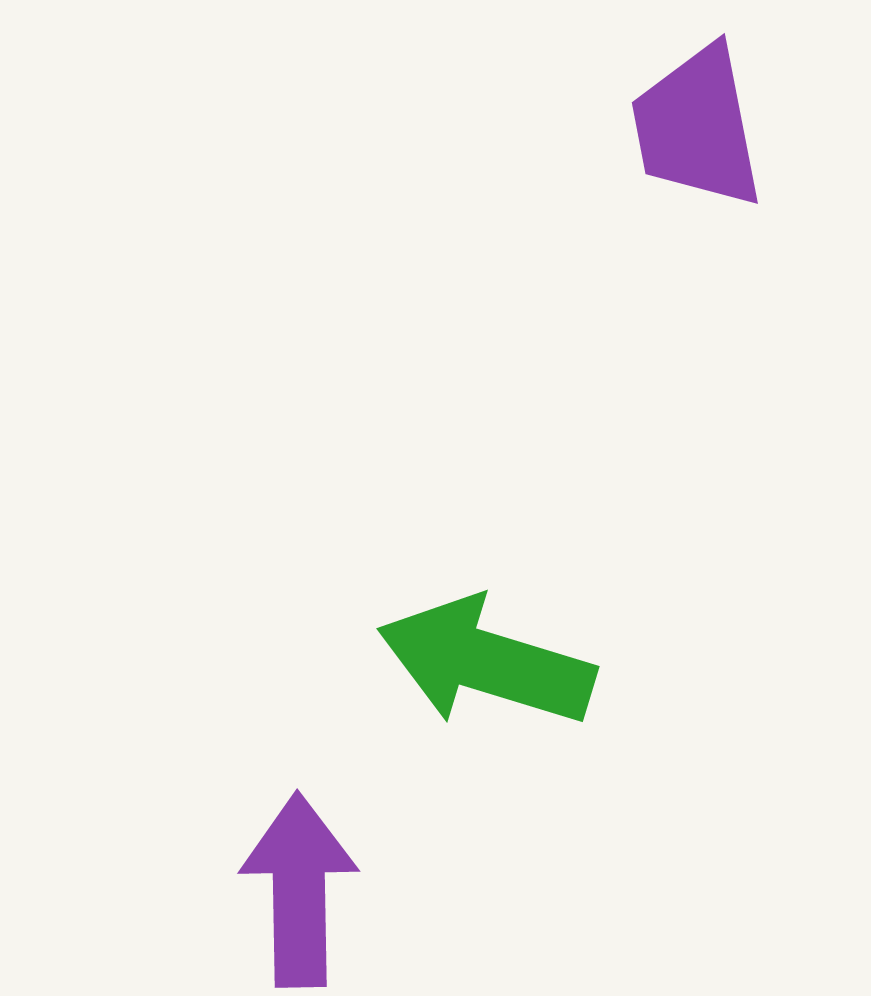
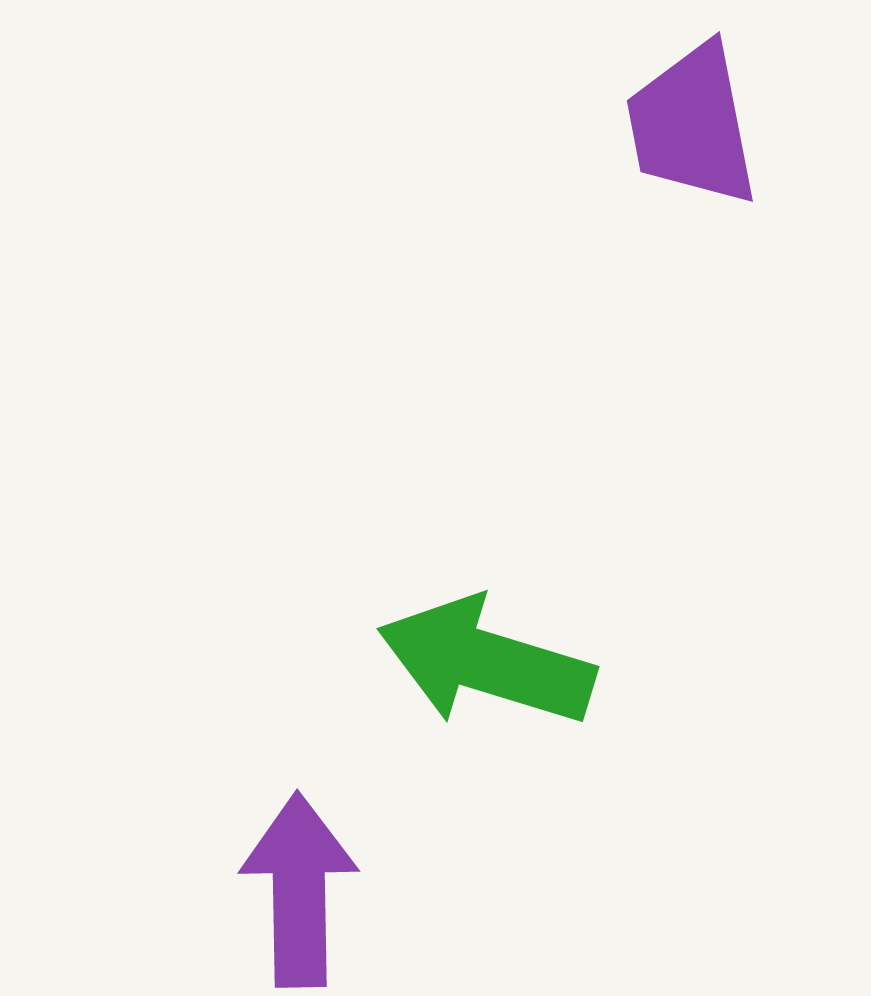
purple trapezoid: moved 5 px left, 2 px up
